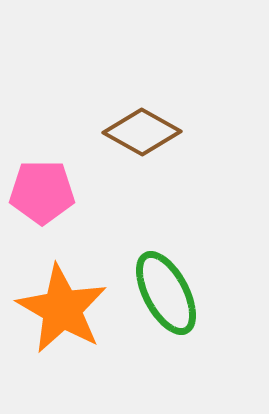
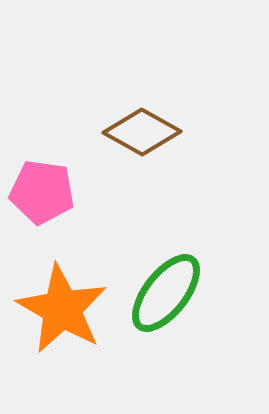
pink pentagon: rotated 8 degrees clockwise
green ellipse: rotated 66 degrees clockwise
